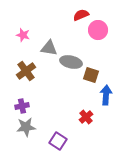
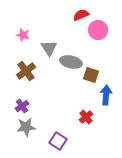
gray triangle: rotated 48 degrees clockwise
purple cross: rotated 24 degrees counterclockwise
